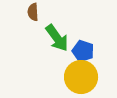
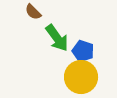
brown semicircle: rotated 42 degrees counterclockwise
